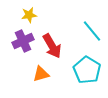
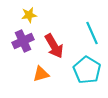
cyan line: moved 2 px down; rotated 15 degrees clockwise
red arrow: moved 2 px right
